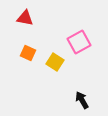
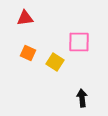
red triangle: rotated 18 degrees counterclockwise
pink square: rotated 30 degrees clockwise
black arrow: moved 2 px up; rotated 24 degrees clockwise
